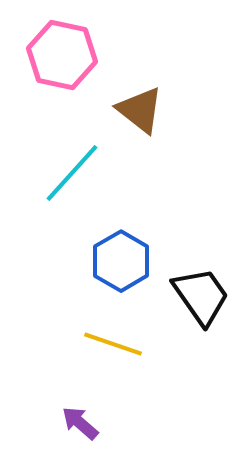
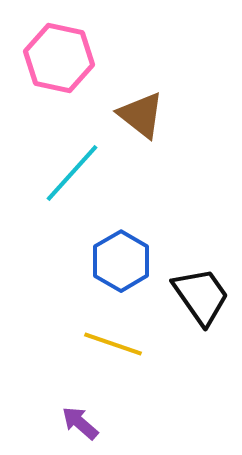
pink hexagon: moved 3 px left, 3 px down
brown triangle: moved 1 px right, 5 px down
